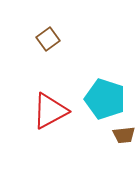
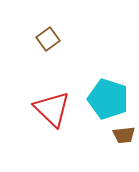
cyan pentagon: moved 3 px right
red triangle: moved 2 px right, 2 px up; rotated 48 degrees counterclockwise
